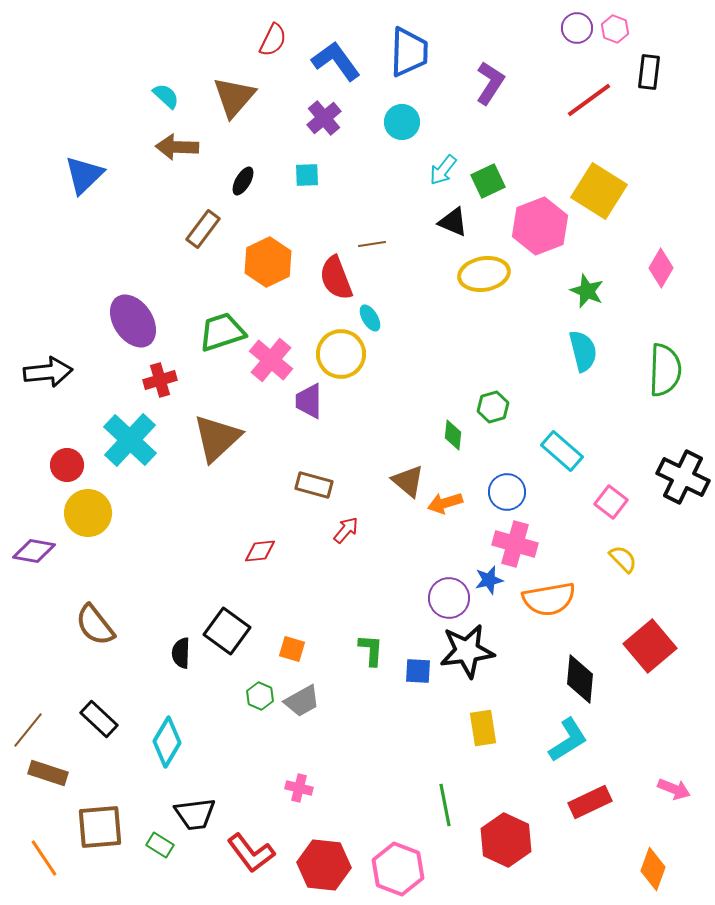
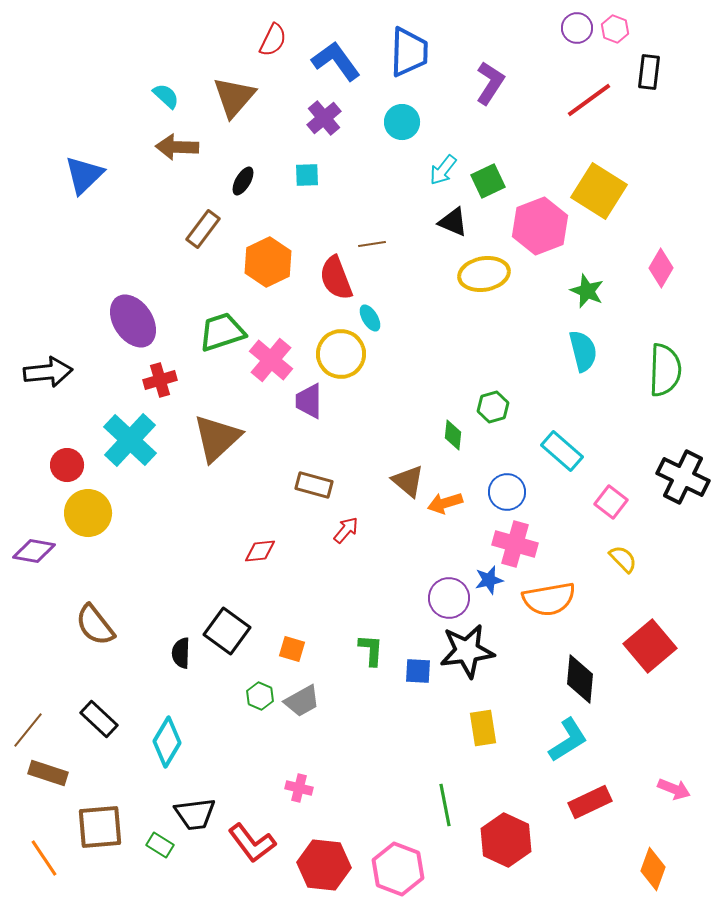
red L-shape at (251, 853): moved 1 px right, 10 px up
